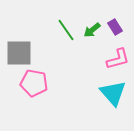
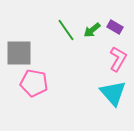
purple rectangle: rotated 28 degrees counterclockwise
pink L-shape: rotated 45 degrees counterclockwise
